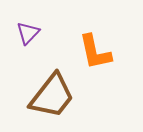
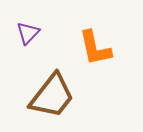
orange L-shape: moved 4 px up
